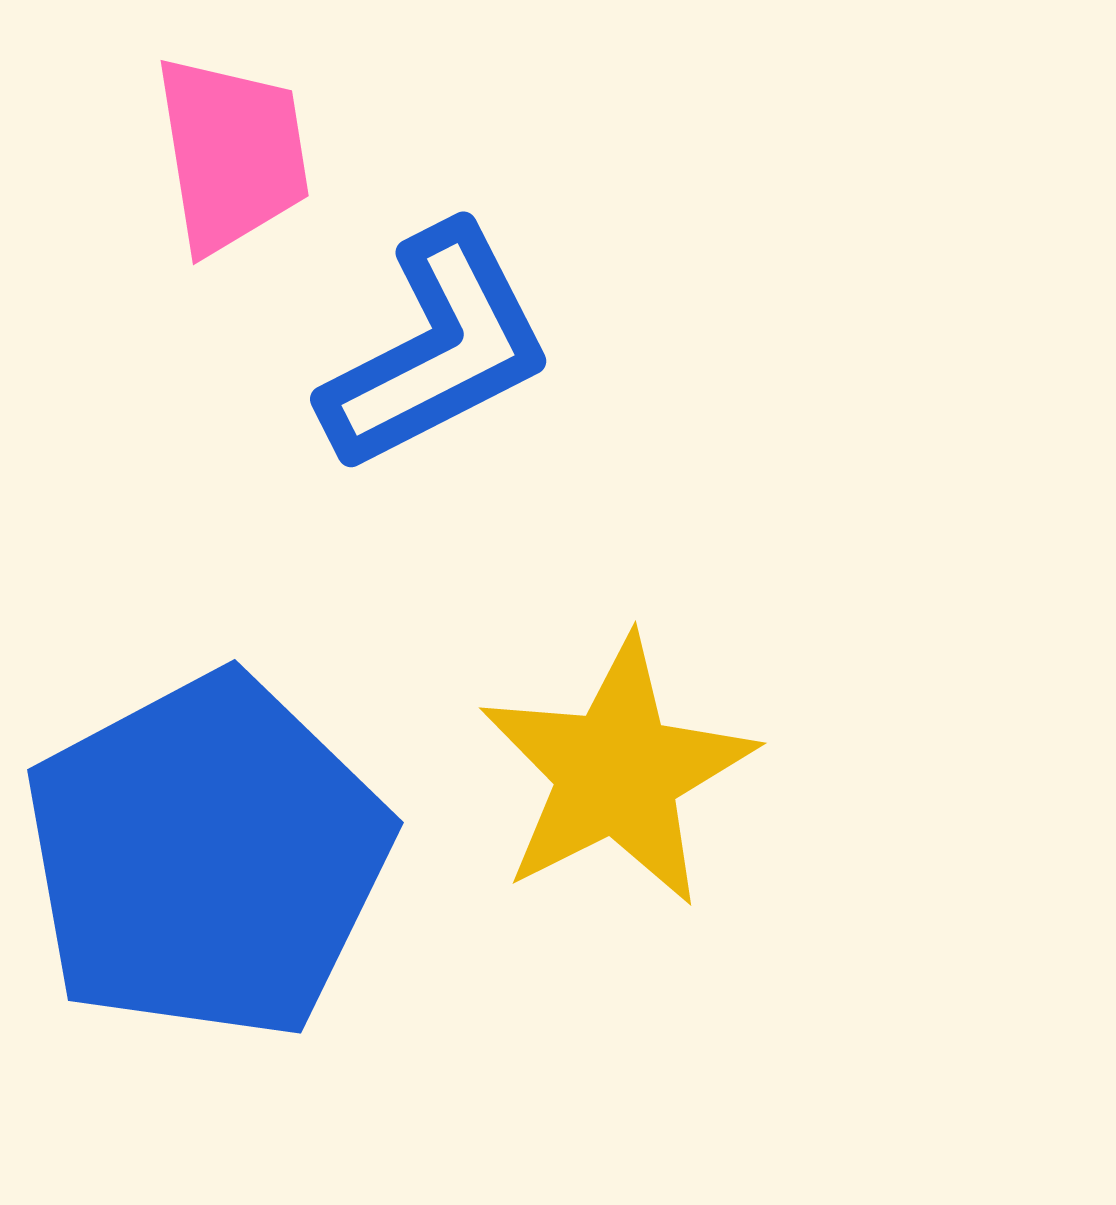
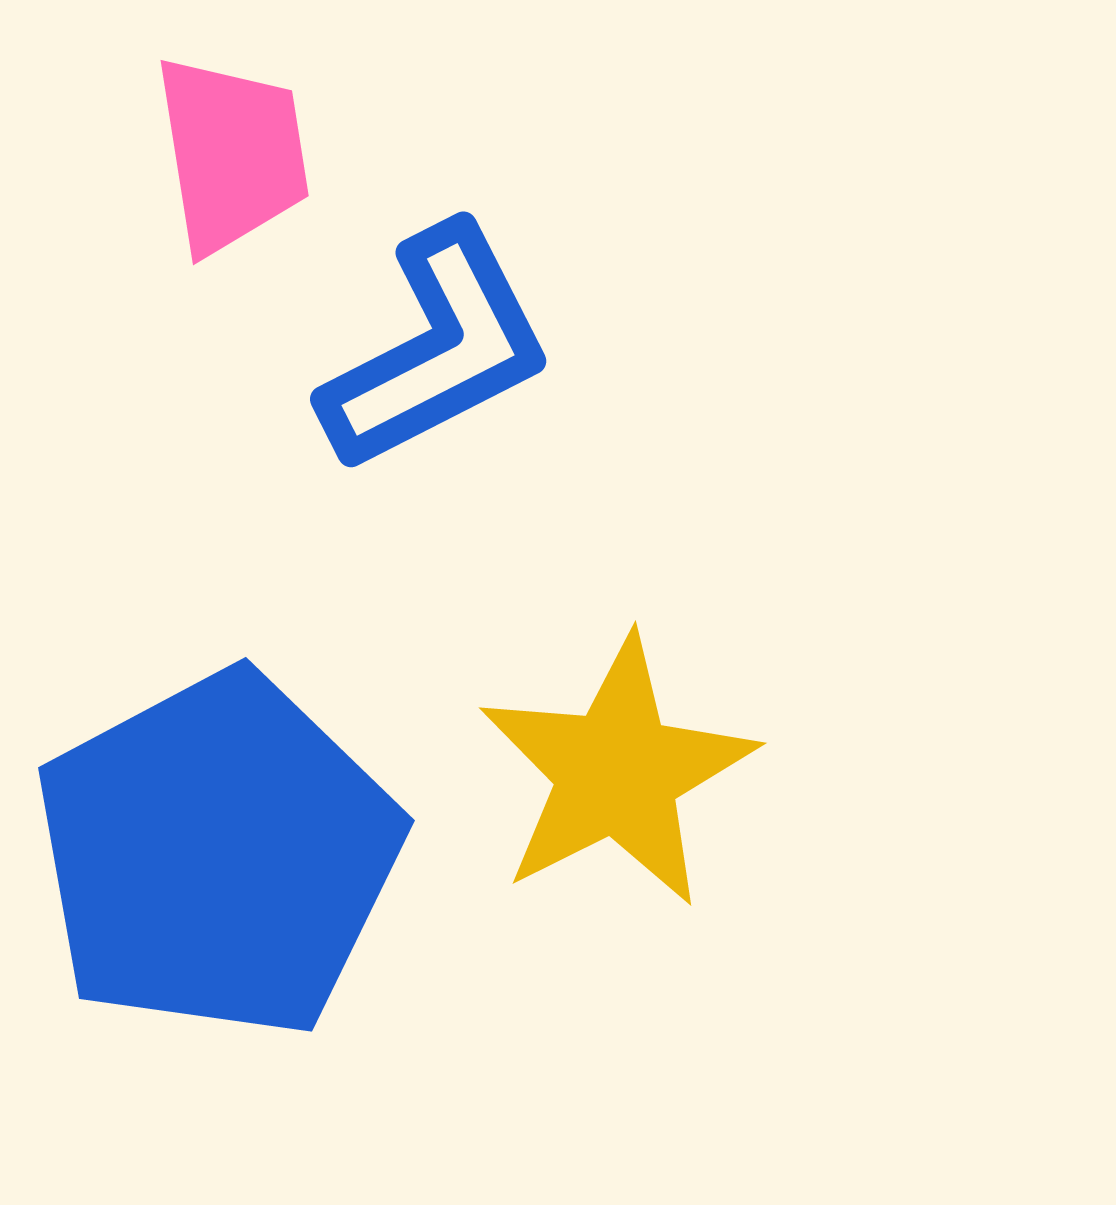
blue pentagon: moved 11 px right, 2 px up
